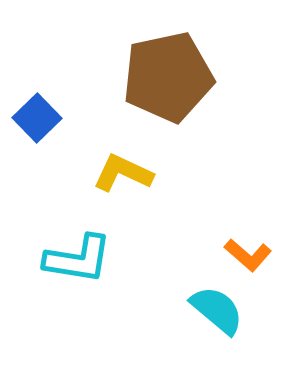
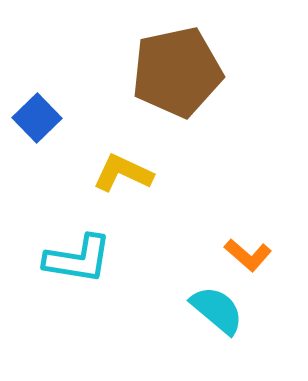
brown pentagon: moved 9 px right, 5 px up
